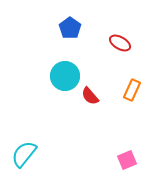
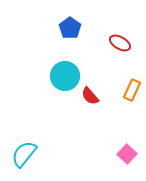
pink square: moved 6 px up; rotated 24 degrees counterclockwise
